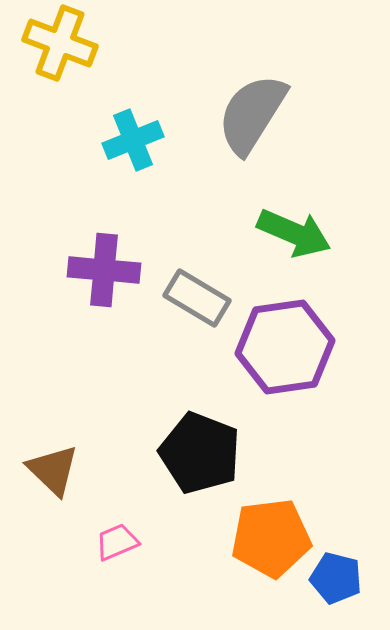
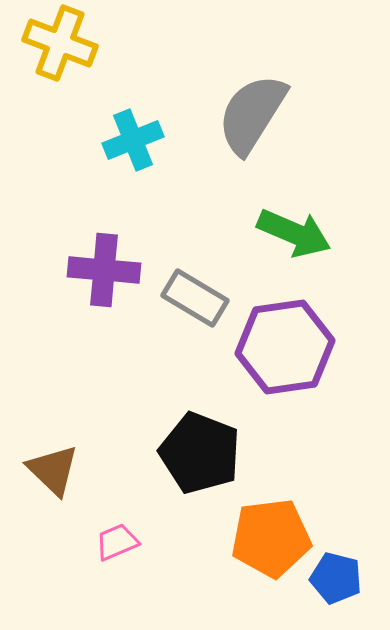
gray rectangle: moved 2 px left
